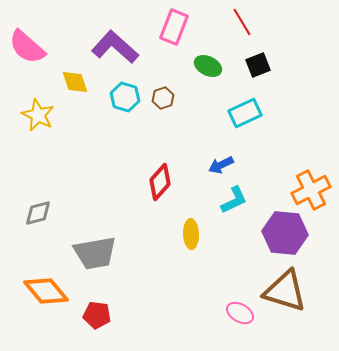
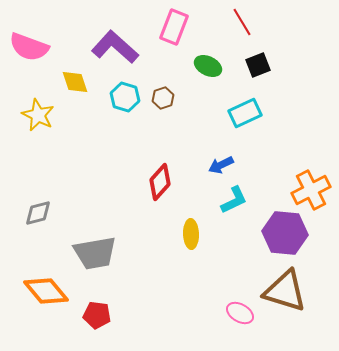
pink semicircle: moved 2 px right; rotated 21 degrees counterclockwise
